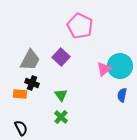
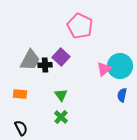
black cross: moved 13 px right, 18 px up; rotated 24 degrees counterclockwise
